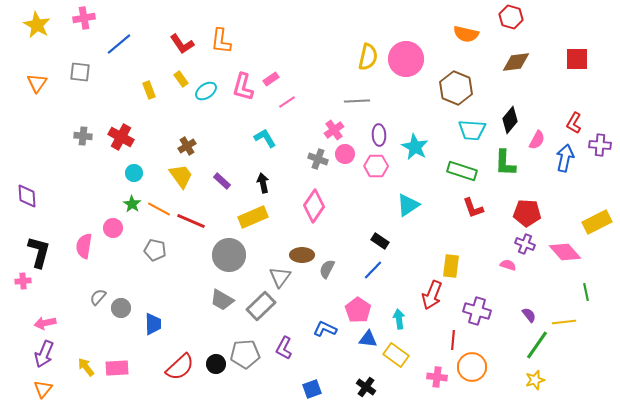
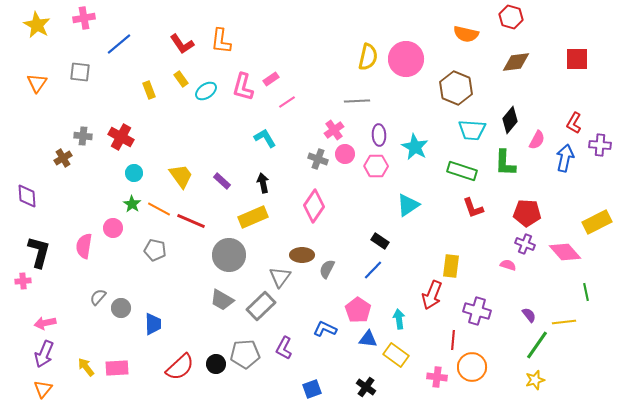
brown cross at (187, 146): moved 124 px left, 12 px down
